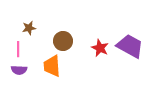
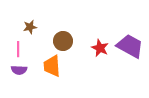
brown star: moved 1 px right, 1 px up
